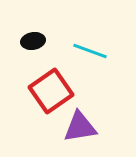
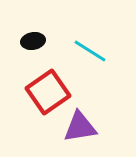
cyan line: rotated 12 degrees clockwise
red square: moved 3 px left, 1 px down
